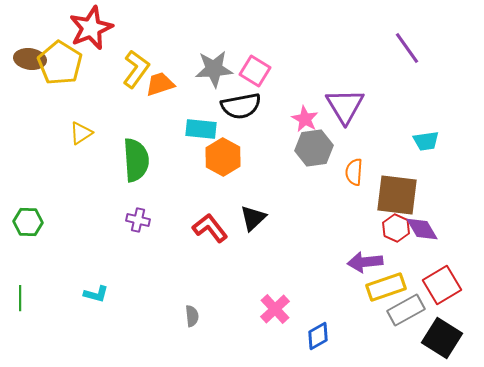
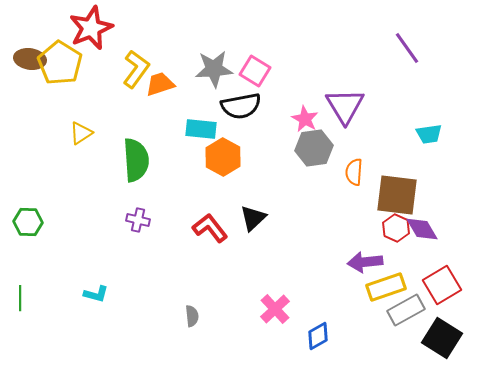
cyan trapezoid: moved 3 px right, 7 px up
